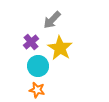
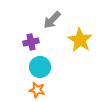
purple cross: rotated 28 degrees clockwise
yellow star: moved 20 px right, 8 px up
cyan circle: moved 2 px right, 1 px down
